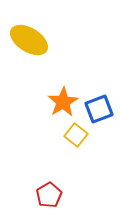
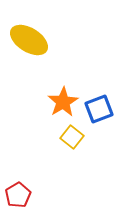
yellow square: moved 4 px left, 2 px down
red pentagon: moved 31 px left
